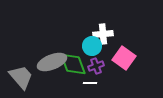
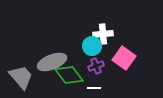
green diamond: moved 4 px left, 11 px down; rotated 16 degrees counterclockwise
white line: moved 4 px right, 5 px down
